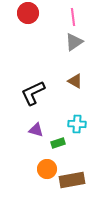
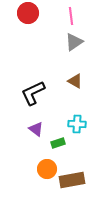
pink line: moved 2 px left, 1 px up
purple triangle: moved 1 px up; rotated 21 degrees clockwise
